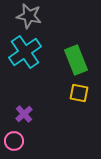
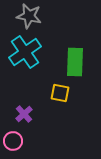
green rectangle: moved 1 px left, 2 px down; rotated 24 degrees clockwise
yellow square: moved 19 px left
pink circle: moved 1 px left
